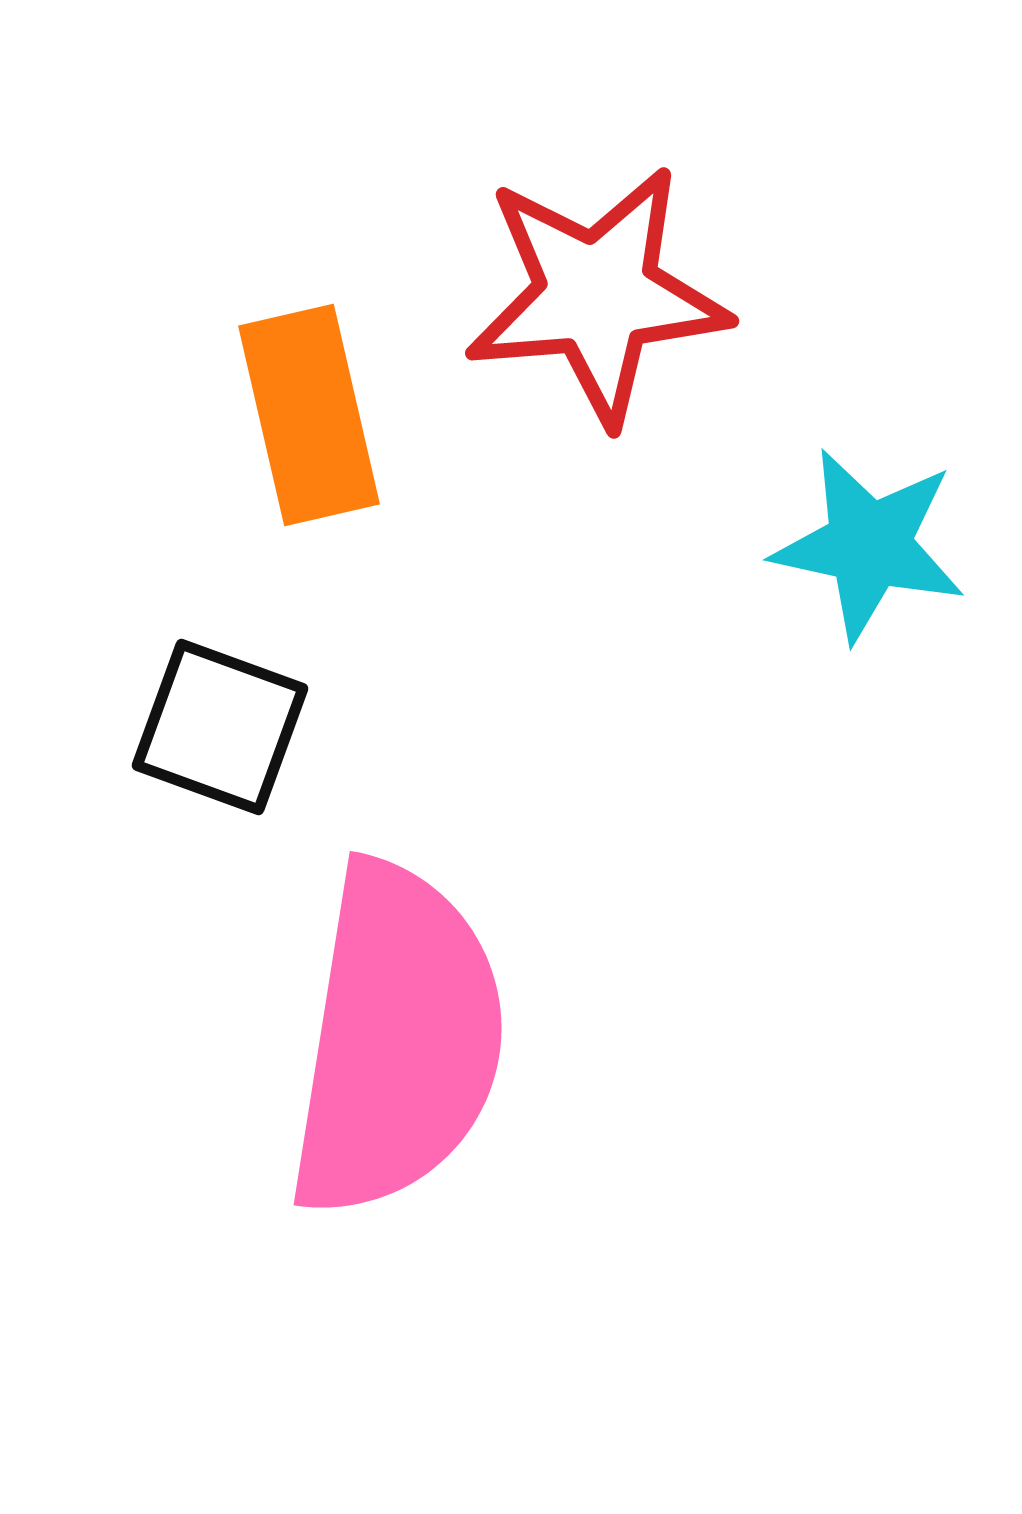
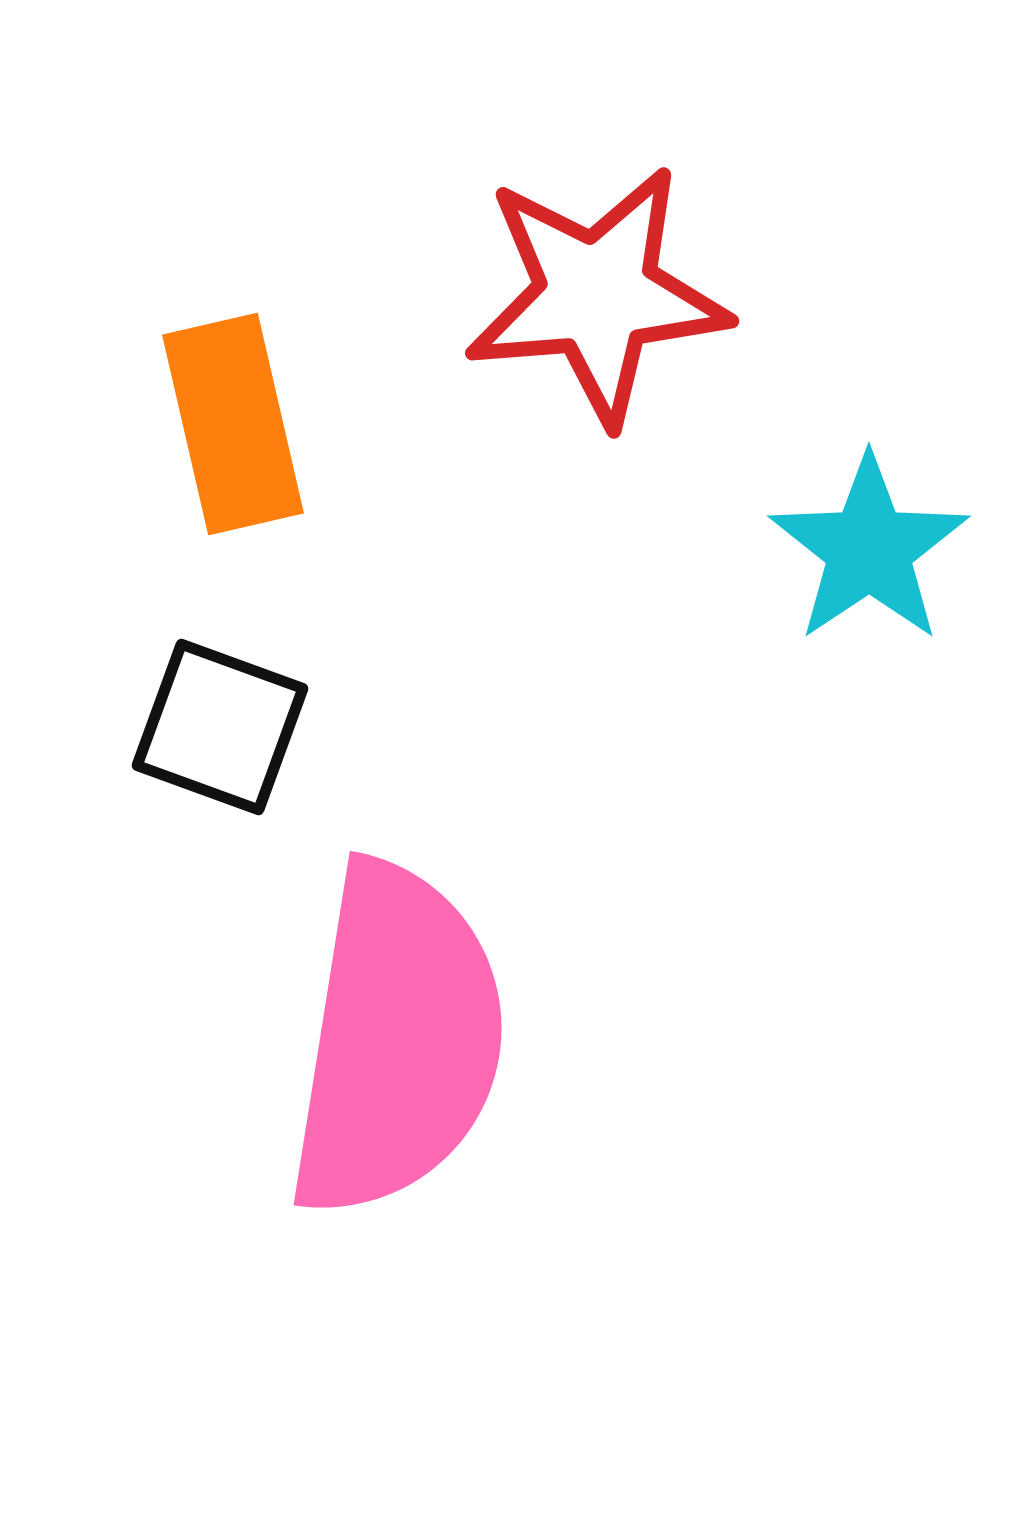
orange rectangle: moved 76 px left, 9 px down
cyan star: moved 4 px down; rotated 26 degrees clockwise
